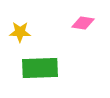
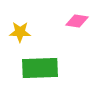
pink diamond: moved 6 px left, 2 px up
